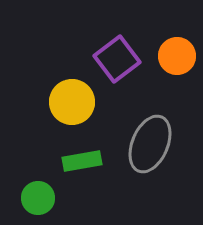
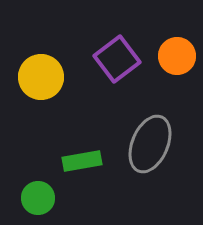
yellow circle: moved 31 px left, 25 px up
